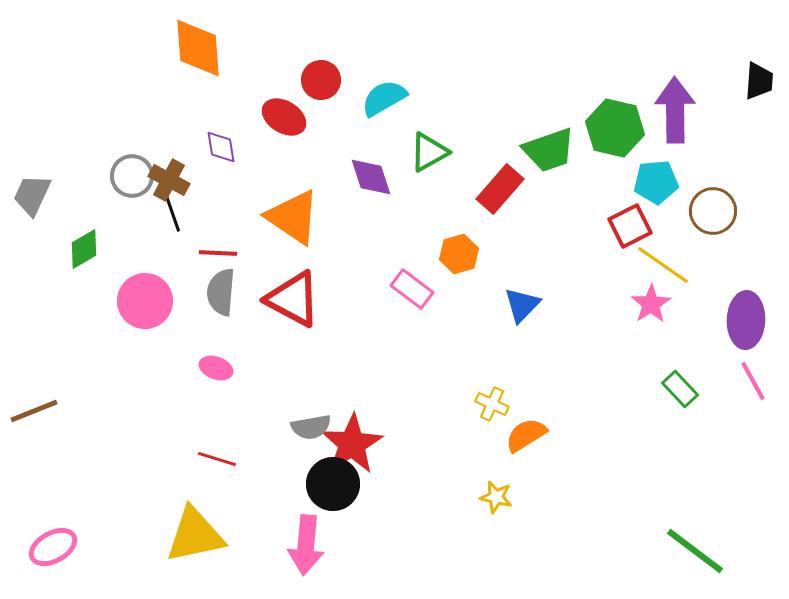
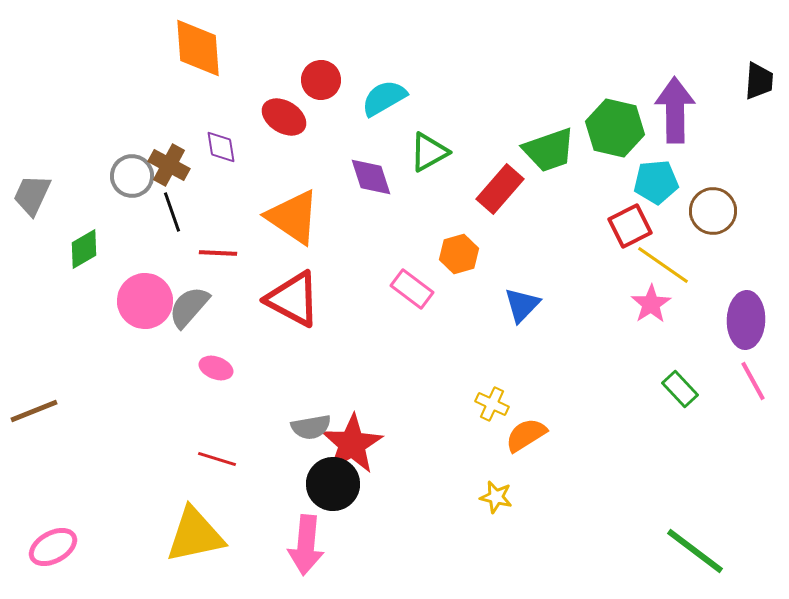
brown cross at (169, 180): moved 15 px up
gray semicircle at (221, 292): moved 32 px left, 15 px down; rotated 36 degrees clockwise
